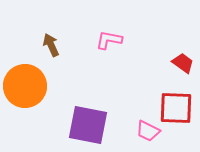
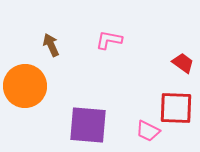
purple square: rotated 6 degrees counterclockwise
